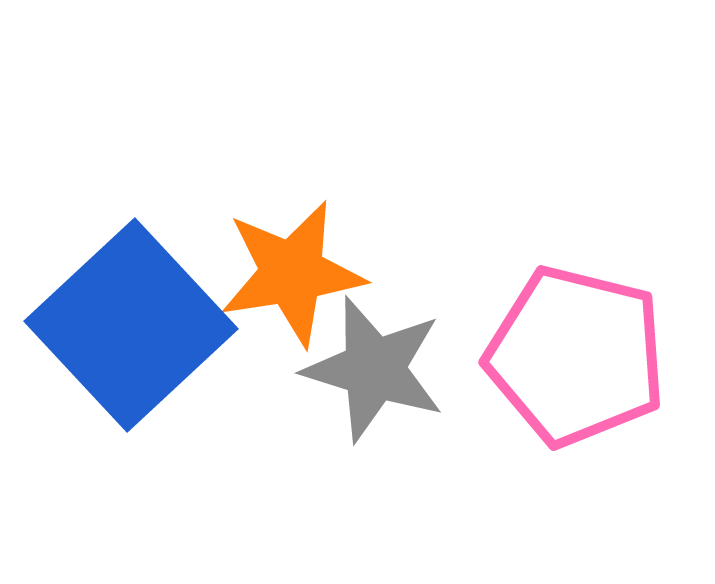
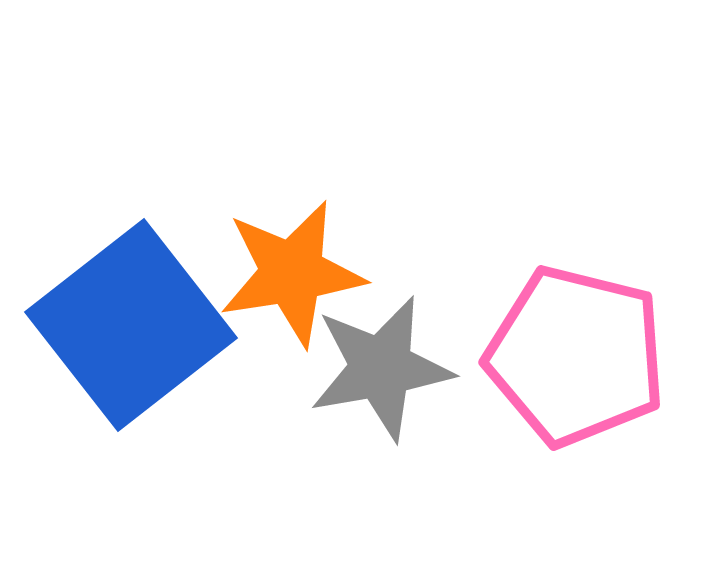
blue square: rotated 5 degrees clockwise
gray star: moved 7 px right, 1 px up; rotated 27 degrees counterclockwise
